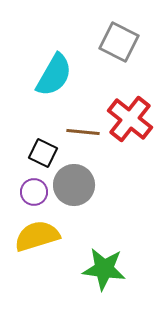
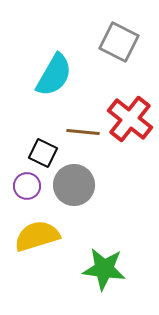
purple circle: moved 7 px left, 6 px up
